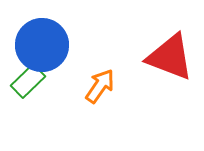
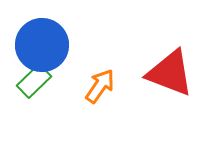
red triangle: moved 16 px down
green rectangle: moved 6 px right
